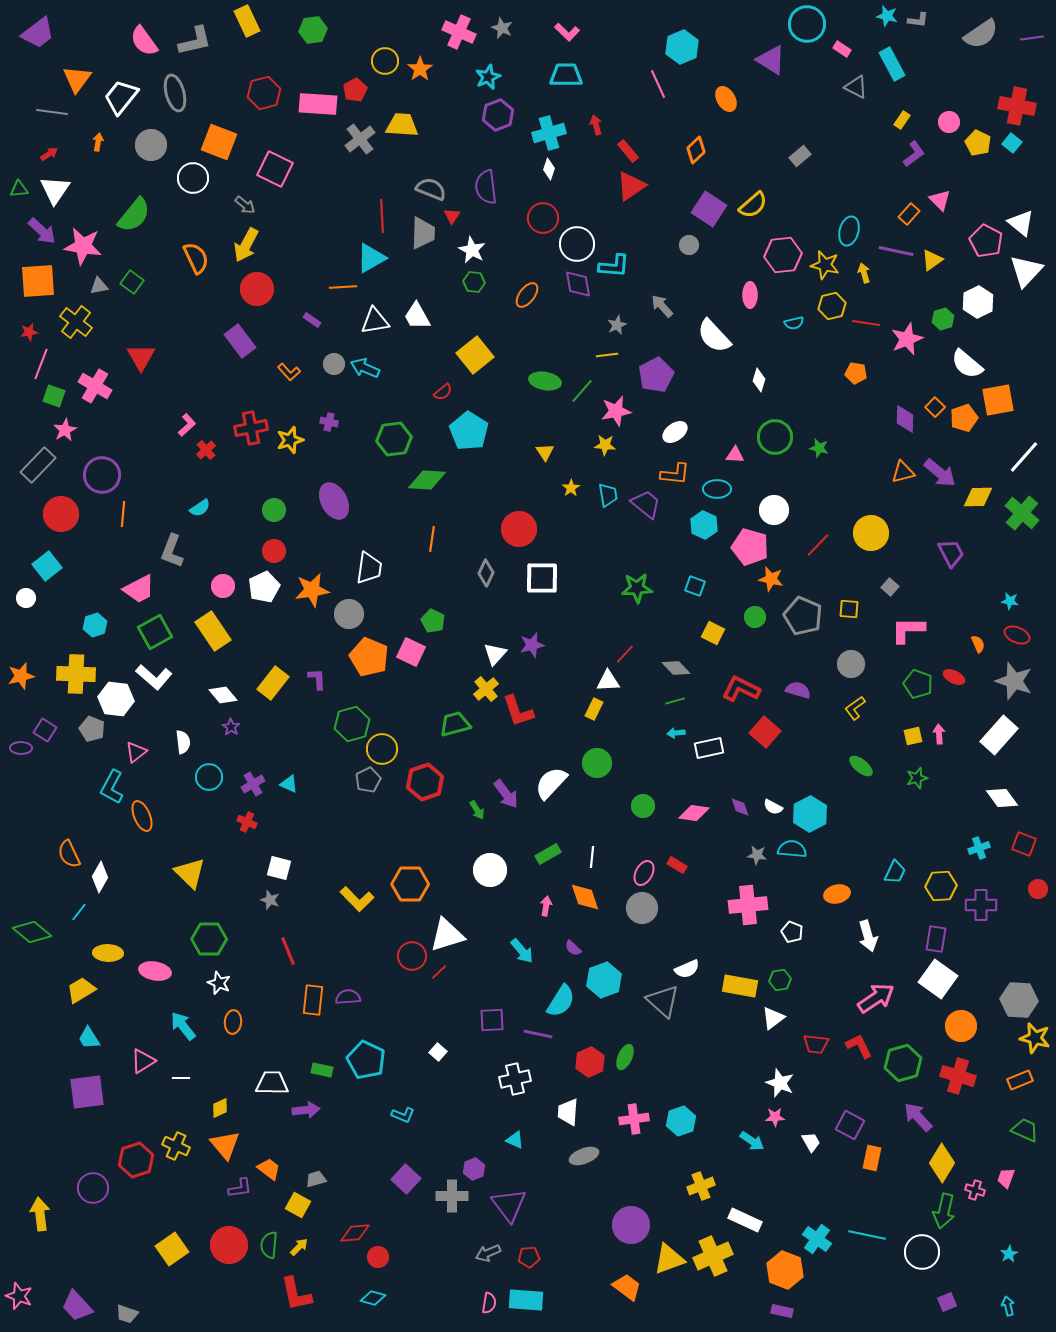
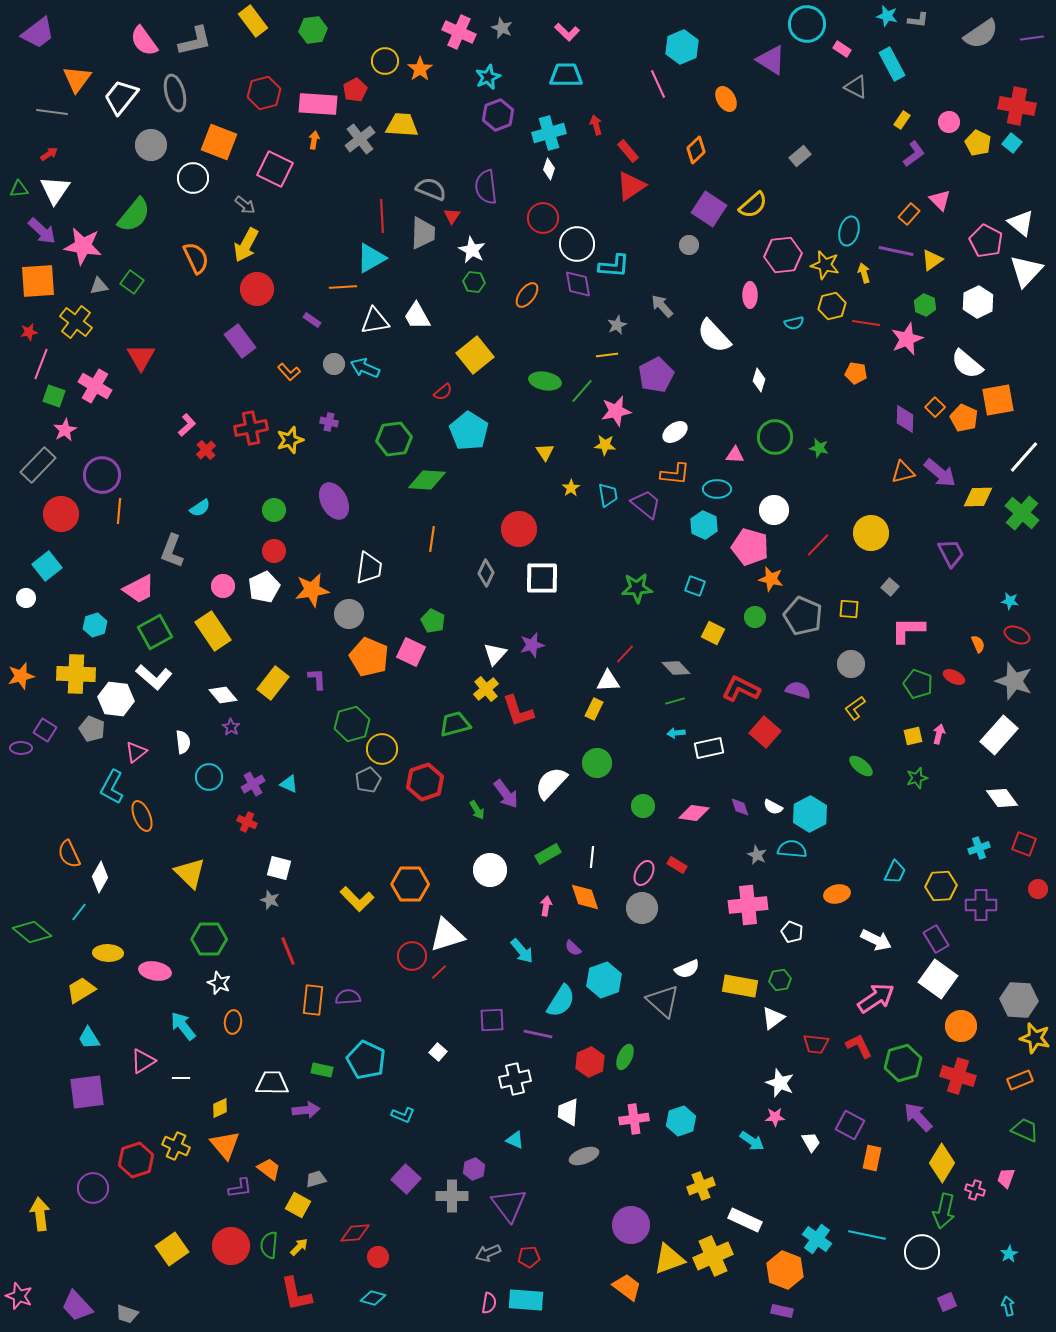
yellow rectangle at (247, 21): moved 6 px right; rotated 12 degrees counterclockwise
orange arrow at (98, 142): moved 216 px right, 2 px up
green hexagon at (943, 319): moved 18 px left, 14 px up; rotated 20 degrees counterclockwise
orange pentagon at (964, 418): rotated 28 degrees counterclockwise
orange line at (123, 514): moved 4 px left, 3 px up
pink arrow at (939, 734): rotated 18 degrees clockwise
gray star at (757, 855): rotated 18 degrees clockwise
white arrow at (868, 936): moved 8 px right, 4 px down; rotated 48 degrees counterclockwise
purple rectangle at (936, 939): rotated 40 degrees counterclockwise
red circle at (229, 1245): moved 2 px right, 1 px down
